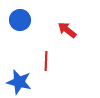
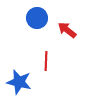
blue circle: moved 17 px right, 2 px up
